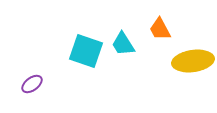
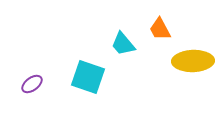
cyan trapezoid: rotated 8 degrees counterclockwise
cyan square: moved 2 px right, 26 px down
yellow ellipse: rotated 6 degrees clockwise
